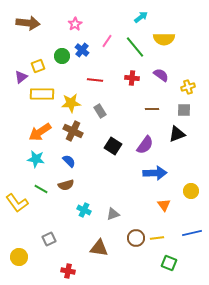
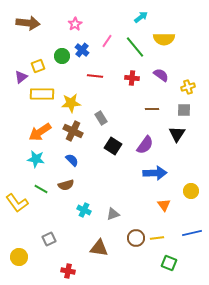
red line at (95, 80): moved 4 px up
gray rectangle at (100, 111): moved 1 px right, 7 px down
black triangle at (177, 134): rotated 36 degrees counterclockwise
blue semicircle at (69, 161): moved 3 px right, 1 px up
